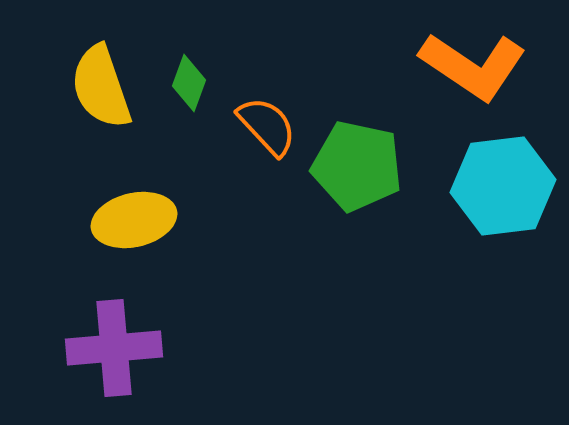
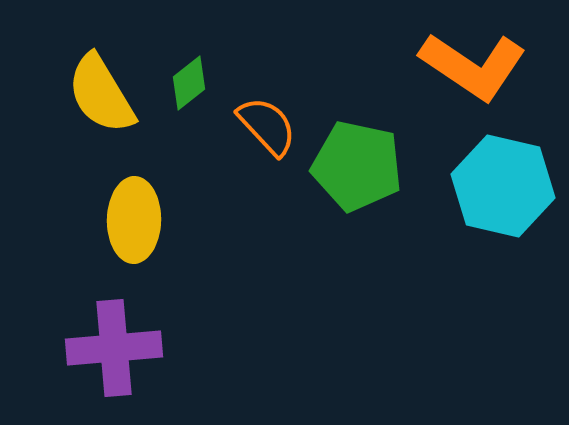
green diamond: rotated 32 degrees clockwise
yellow semicircle: moved 7 px down; rotated 12 degrees counterclockwise
cyan hexagon: rotated 20 degrees clockwise
yellow ellipse: rotated 76 degrees counterclockwise
